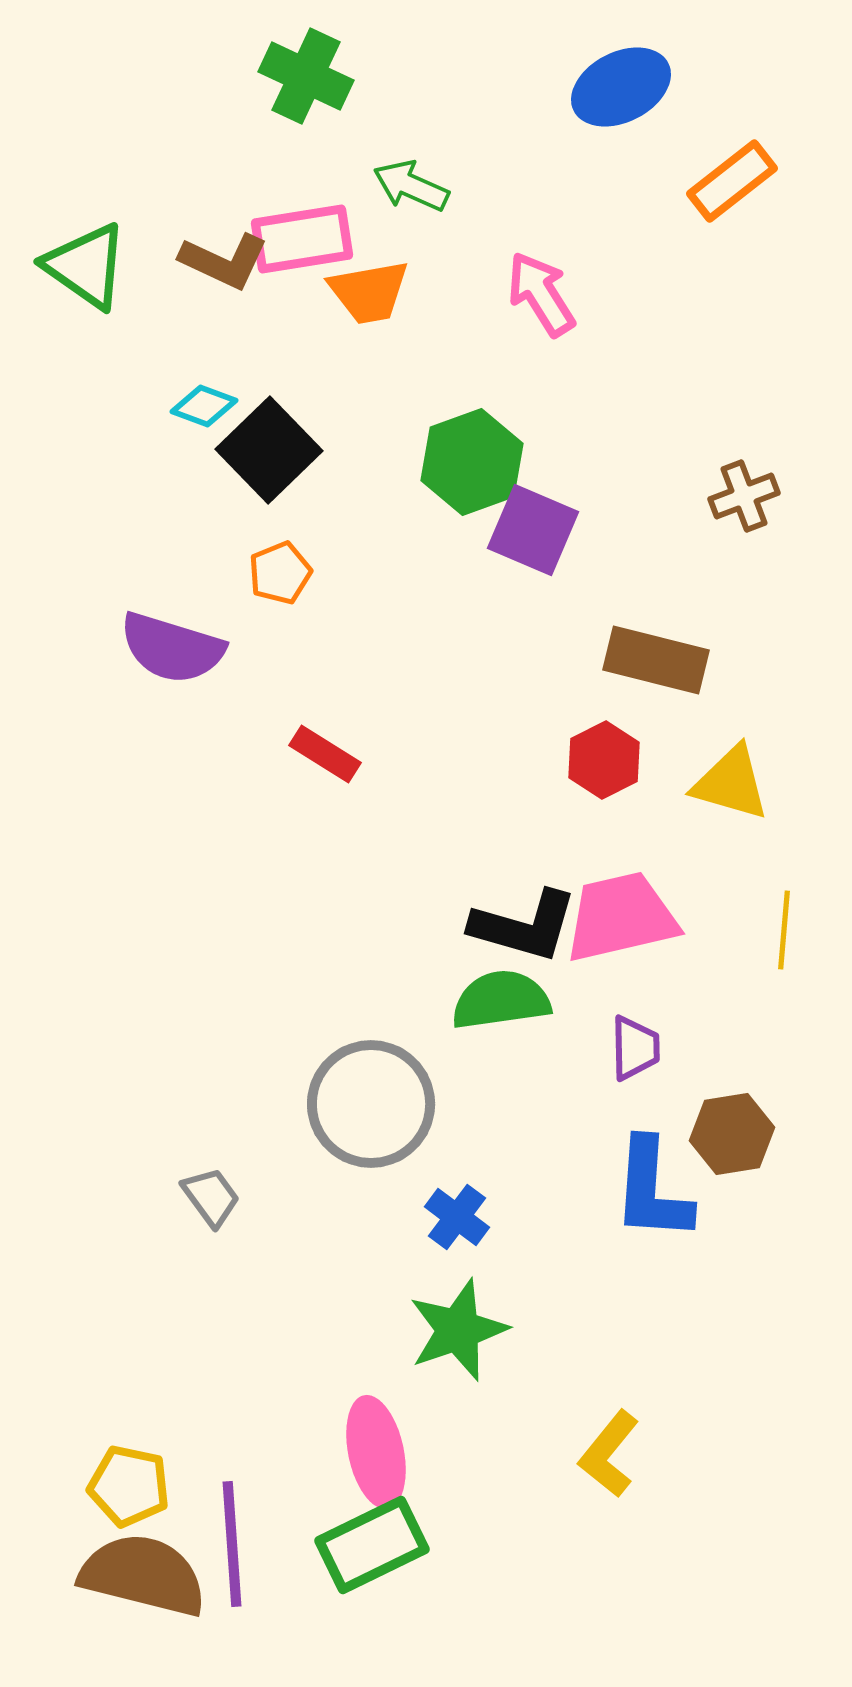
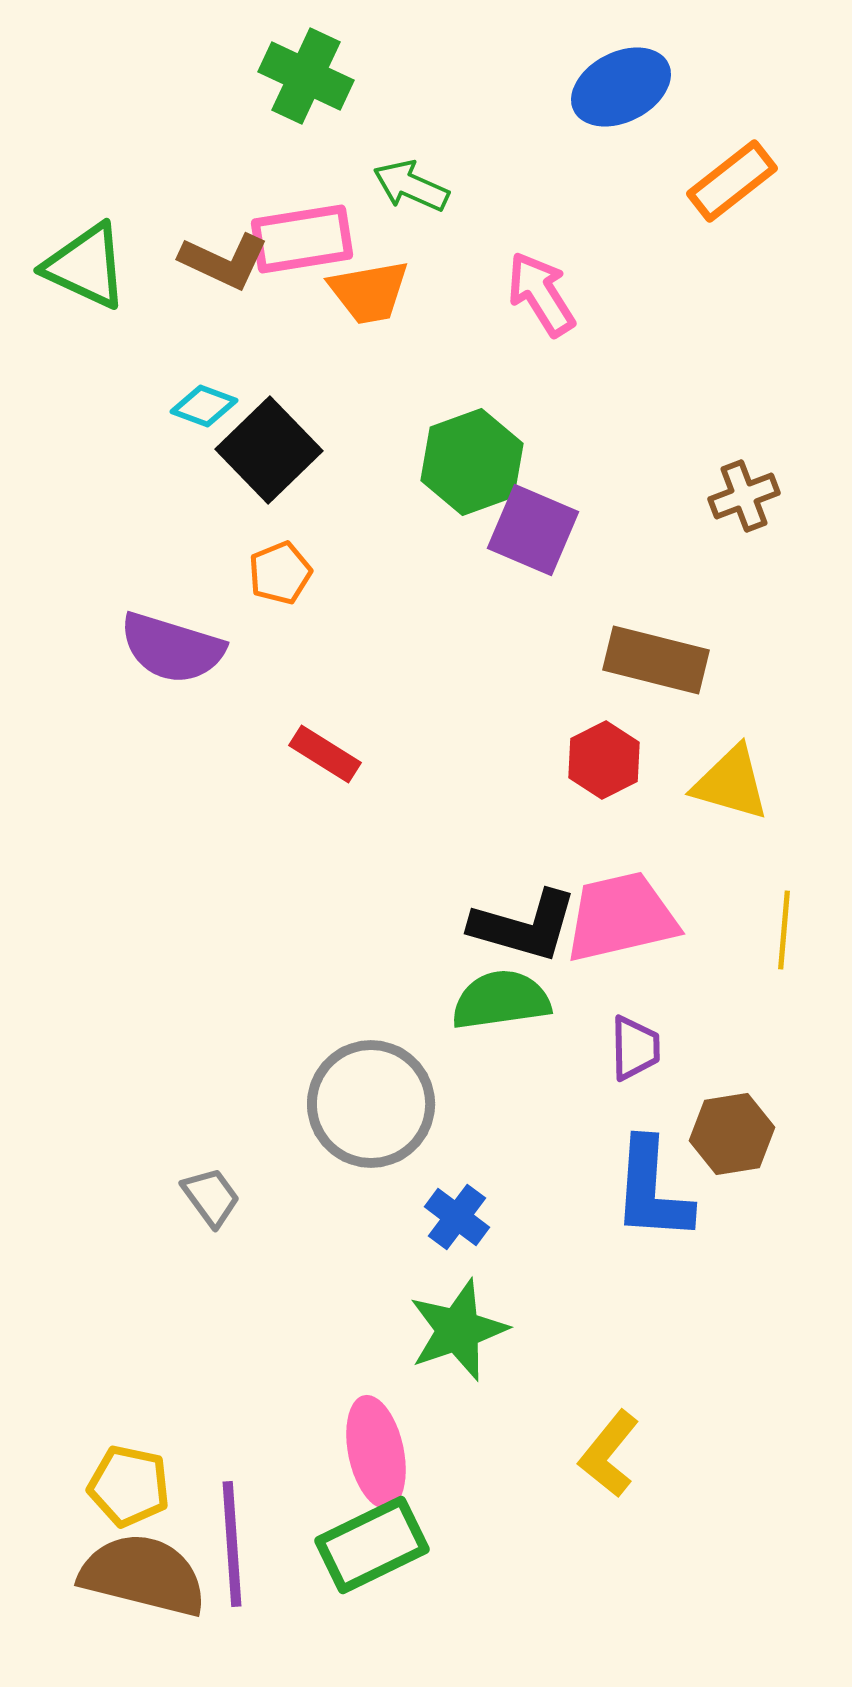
green triangle: rotated 10 degrees counterclockwise
